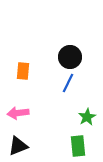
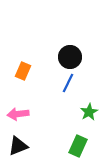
orange rectangle: rotated 18 degrees clockwise
pink arrow: moved 1 px down
green star: moved 2 px right, 5 px up
green rectangle: rotated 30 degrees clockwise
